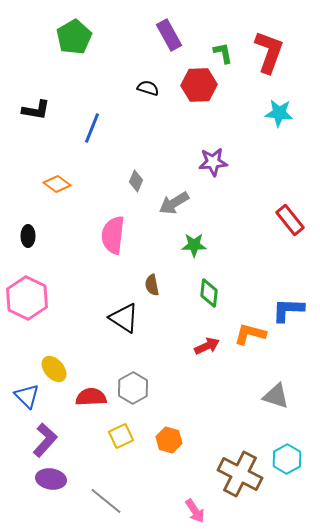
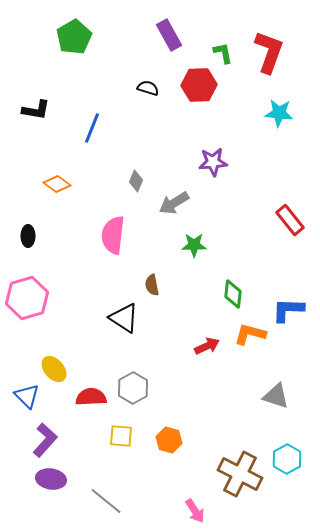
green diamond: moved 24 px right, 1 px down
pink hexagon: rotated 18 degrees clockwise
yellow square: rotated 30 degrees clockwise
